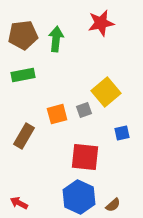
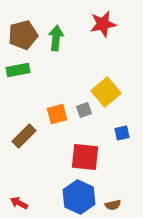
red star: moved 2 px right, 1 px down
brown pentagon: rotated 8 degrees counterclockwise
green arrow: moved 1 px up
green rectangle: moved 5 px left, 5 px up
brown rectangle: rotated 15 degrees clockwise
brown semicircle: rotated 28 degrees clockwise
